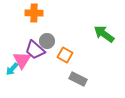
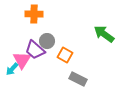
orange cross: moved 1 px down
